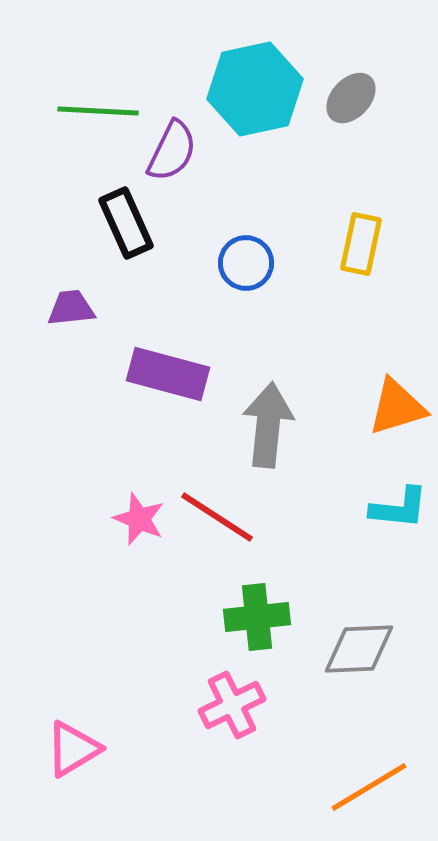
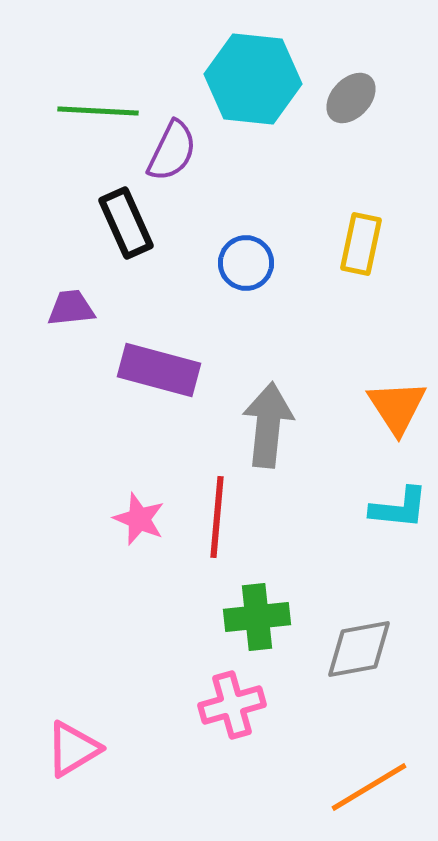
cyan hexagon: moved 2 px left, 10 px up; rotated 18 degrees clockwise
purple rectangle: moved 9 px left, 4 px up
orange triangle: rotated 46 degrees counterclockwise
red line: rotated 62 degrees clockwise
gray diamond: rotated 8 degrees counterclockwise
pink cross: rotated 10 degrees clockwise
